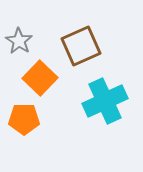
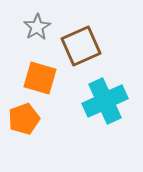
gray star: moved 18 px right, 14 px up; rotated 8 degrees clockwise
orange square: rotated 28 degrees counterclockwise
orange pentagon: rotated 20 degrees counterclockwise
